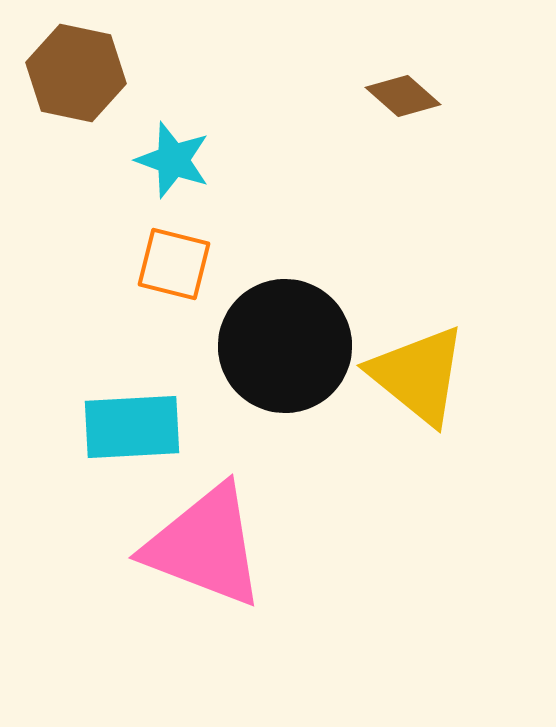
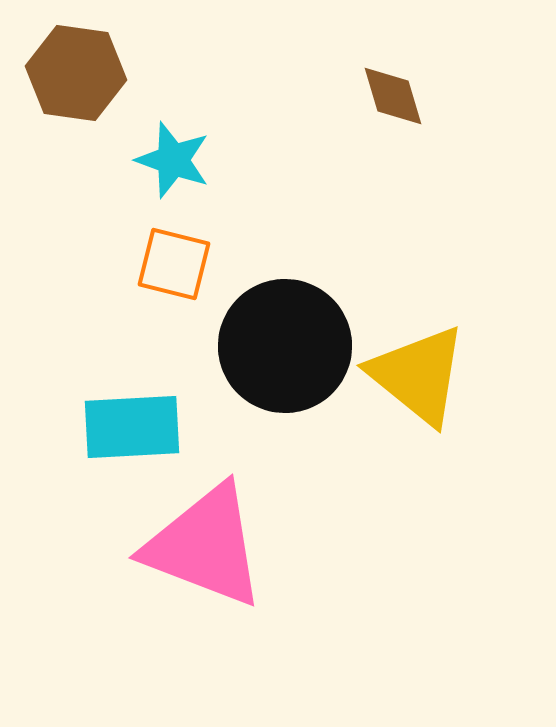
brown hexagon: rotated 4 degrees counterclockwise
brown diamond: moved 10 px left; rotated 32 degrees clockwise
